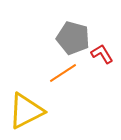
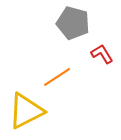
gray pentagon: moved 15 px up
orange line: moved 6 px left, 4 px down
